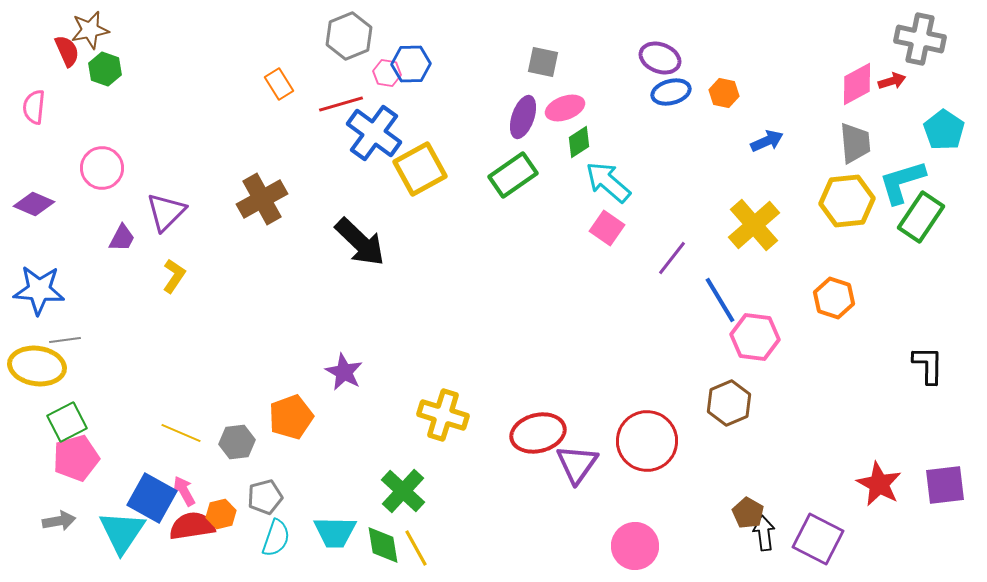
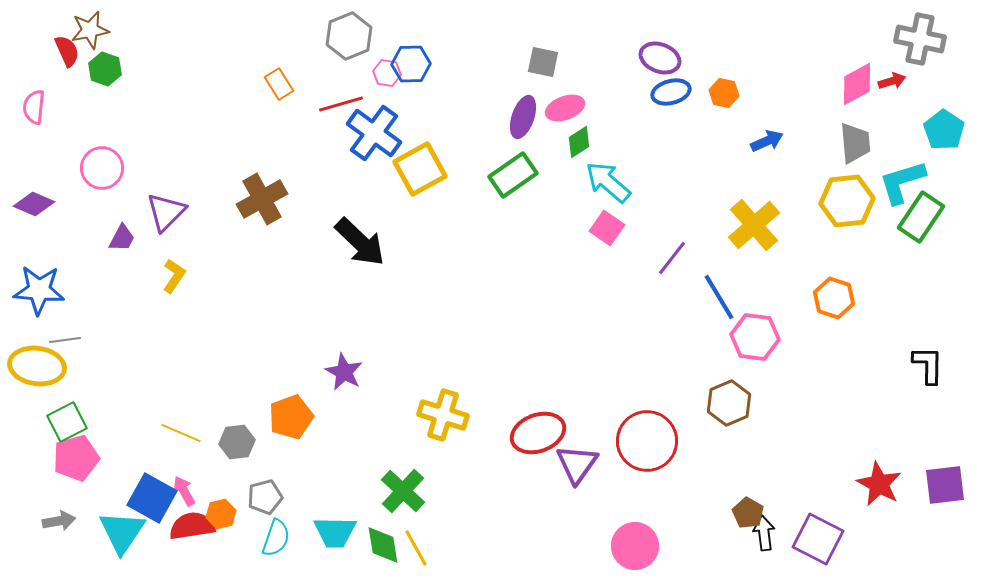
blue line at (720, 300): moved 1 px left, 3 px up
red ellipse at (538, 433): rotated 6 degrees counterclockwise
